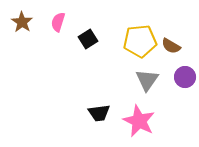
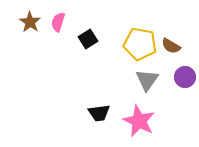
brown star: moved 8 px right
yellow pentagon: moved 3 px down; rotated 16 degrees clockwise
